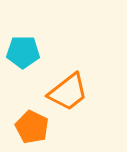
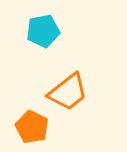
cyan pentagon: moved 20 px right, 21 px up; rotated 12 degrees counterclockwise
